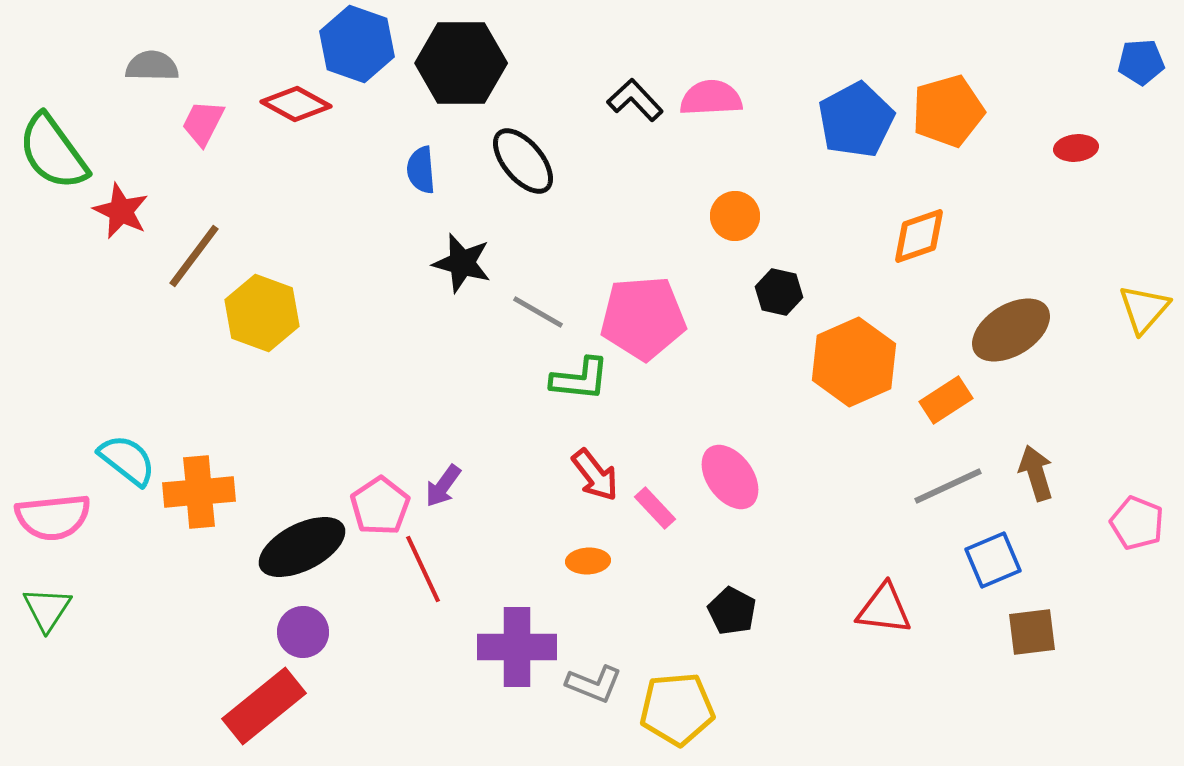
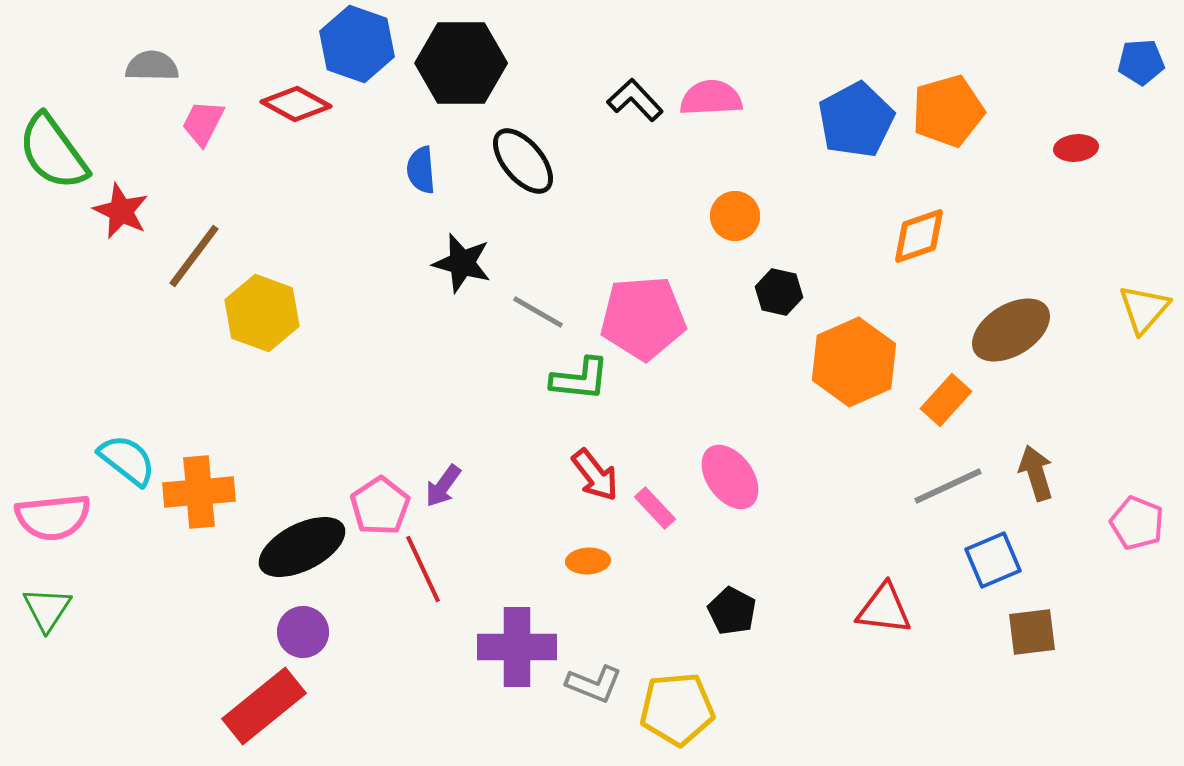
orange rectangle at (946, 400): rotated 15 degrees counterclockwise
